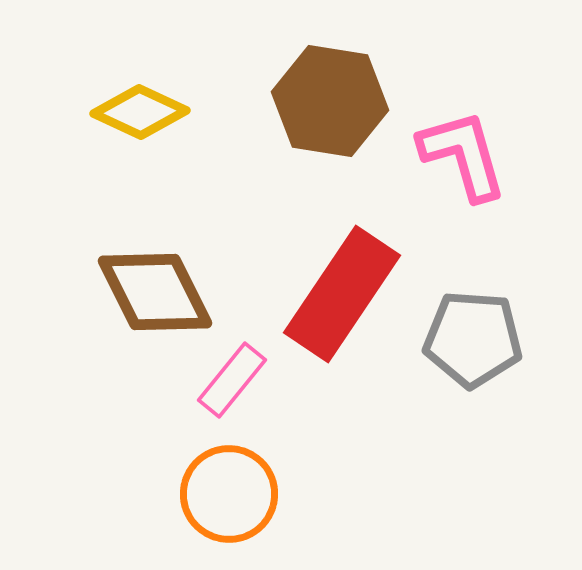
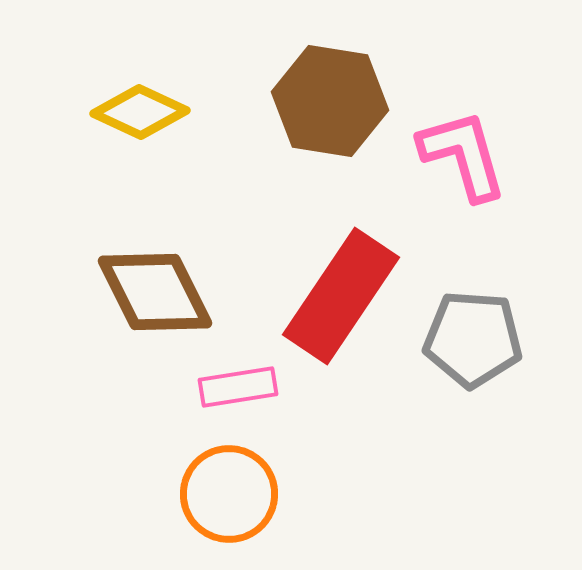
red rectangle: moved 1 px left, 2 px down
pink rectangle: moved 6 px right, 7 px down; rotated 42 degrees clockwise
